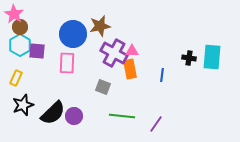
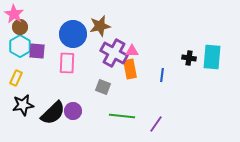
cyan hexagon: moved 1 px down
black star: rotated 10 degrees clockwise
purple circle: moved 1 px left, 5 px up
